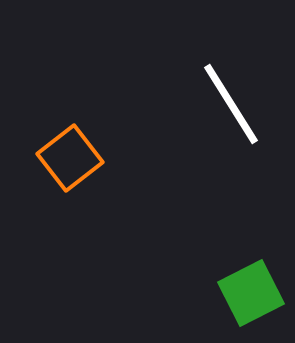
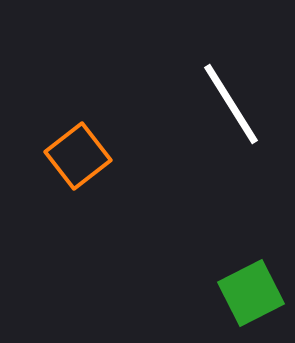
orange square: moved 8 px right, 2 px up
